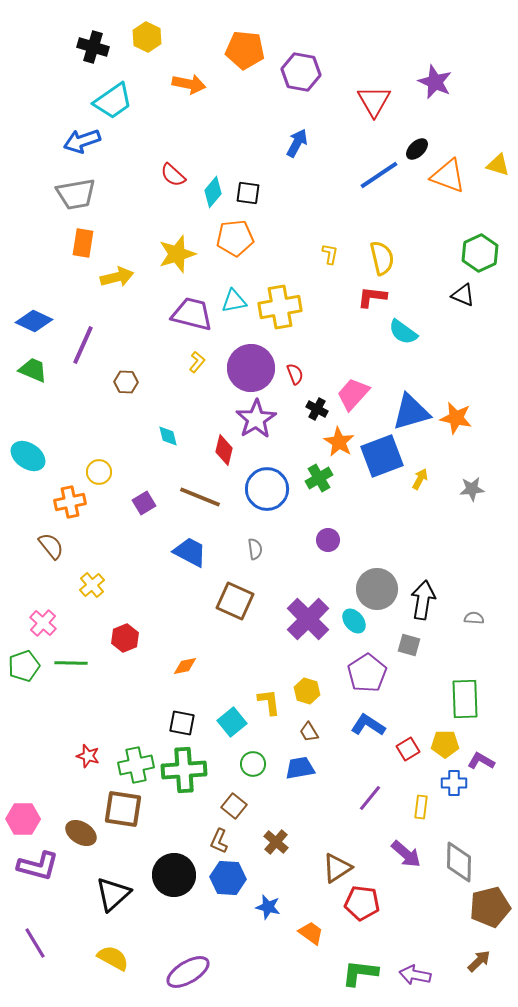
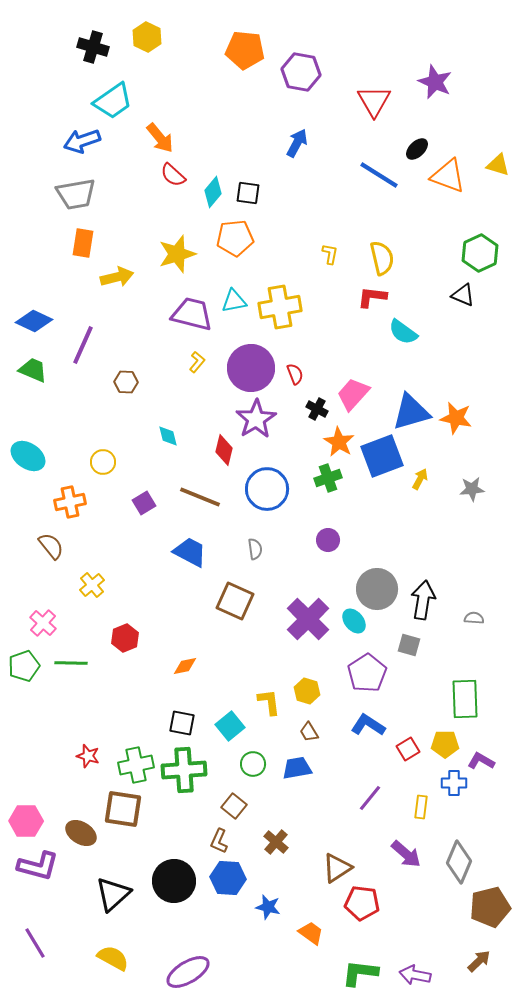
orange arrow at (189, 84): moved 29 px left, 54 px down; rotated 40 degrees clockwise
blue line at (379, 175): rotated 66 degrees clockwise
yellow circle at (99, 472): moved 4 px right, 10 px up
green cross at (319, 478): moved 9 px right; rotated 12 degrees clockwise
cyan square at (232, 722): moved 2 px left, 4 px down
blue trapezoid at (300, 768): moved 3 px left
pink hexagon at (23, 819): moved 3 px right, 2 px down
gray diamond at (459, 862): rotated 21 degrees clockwise
black circle at (174, 875): moved 6 px down
